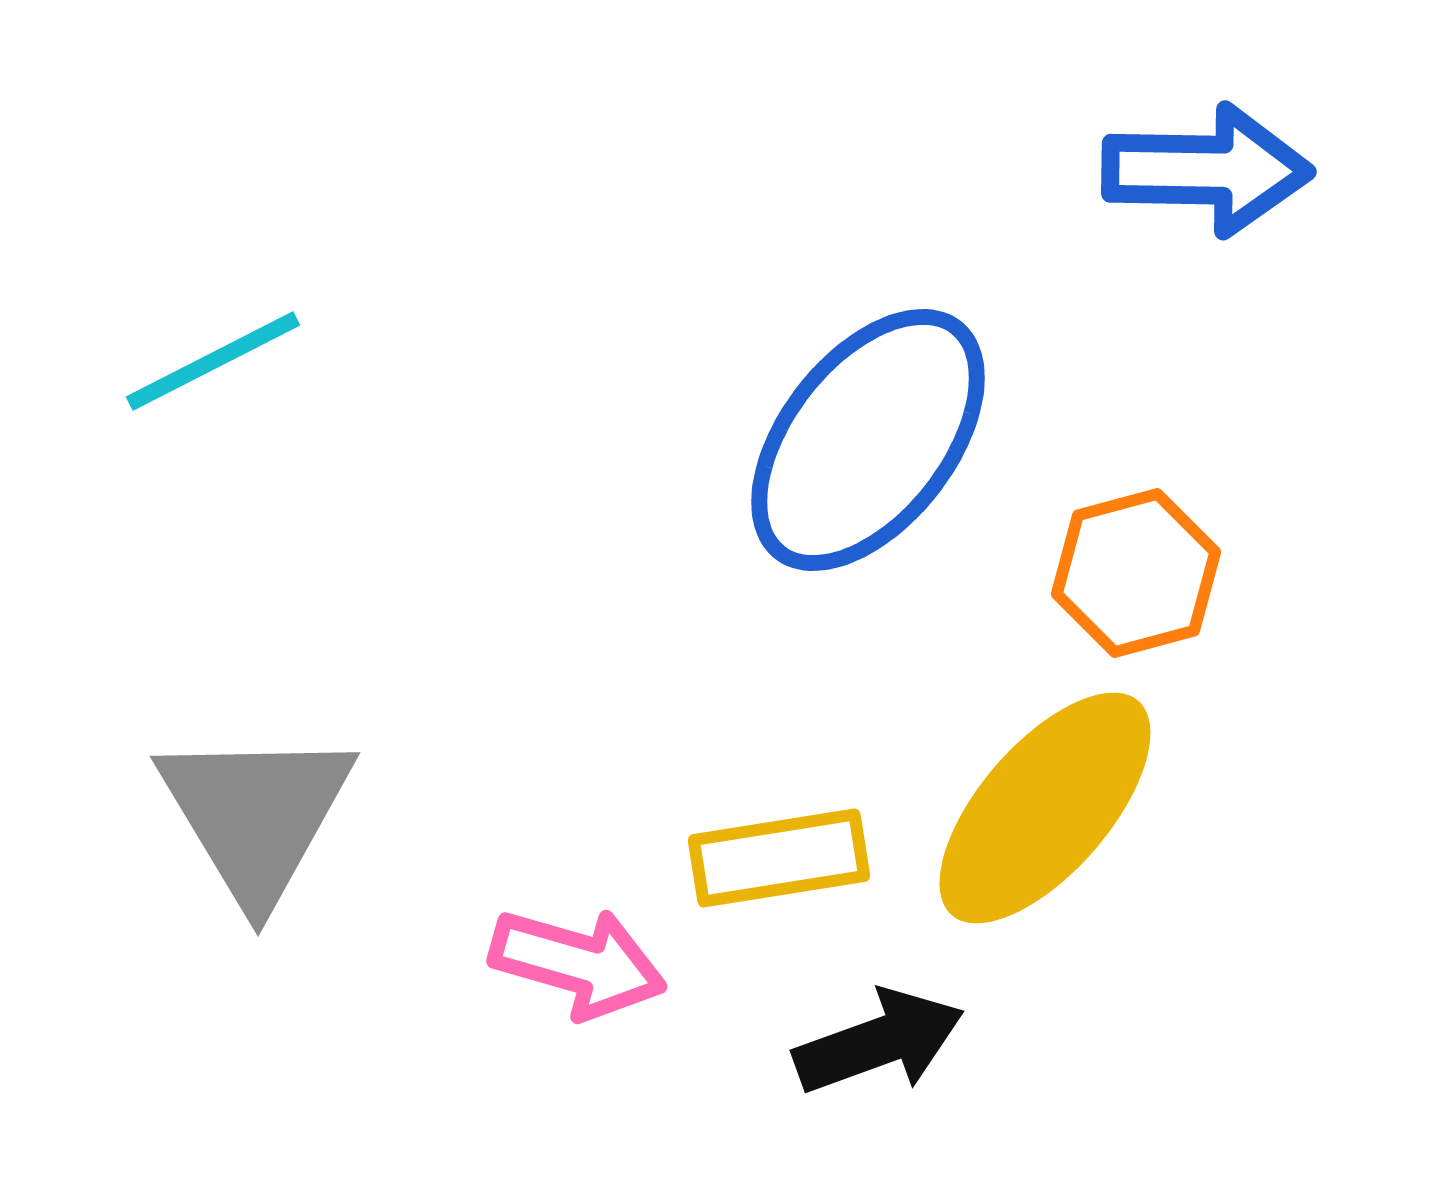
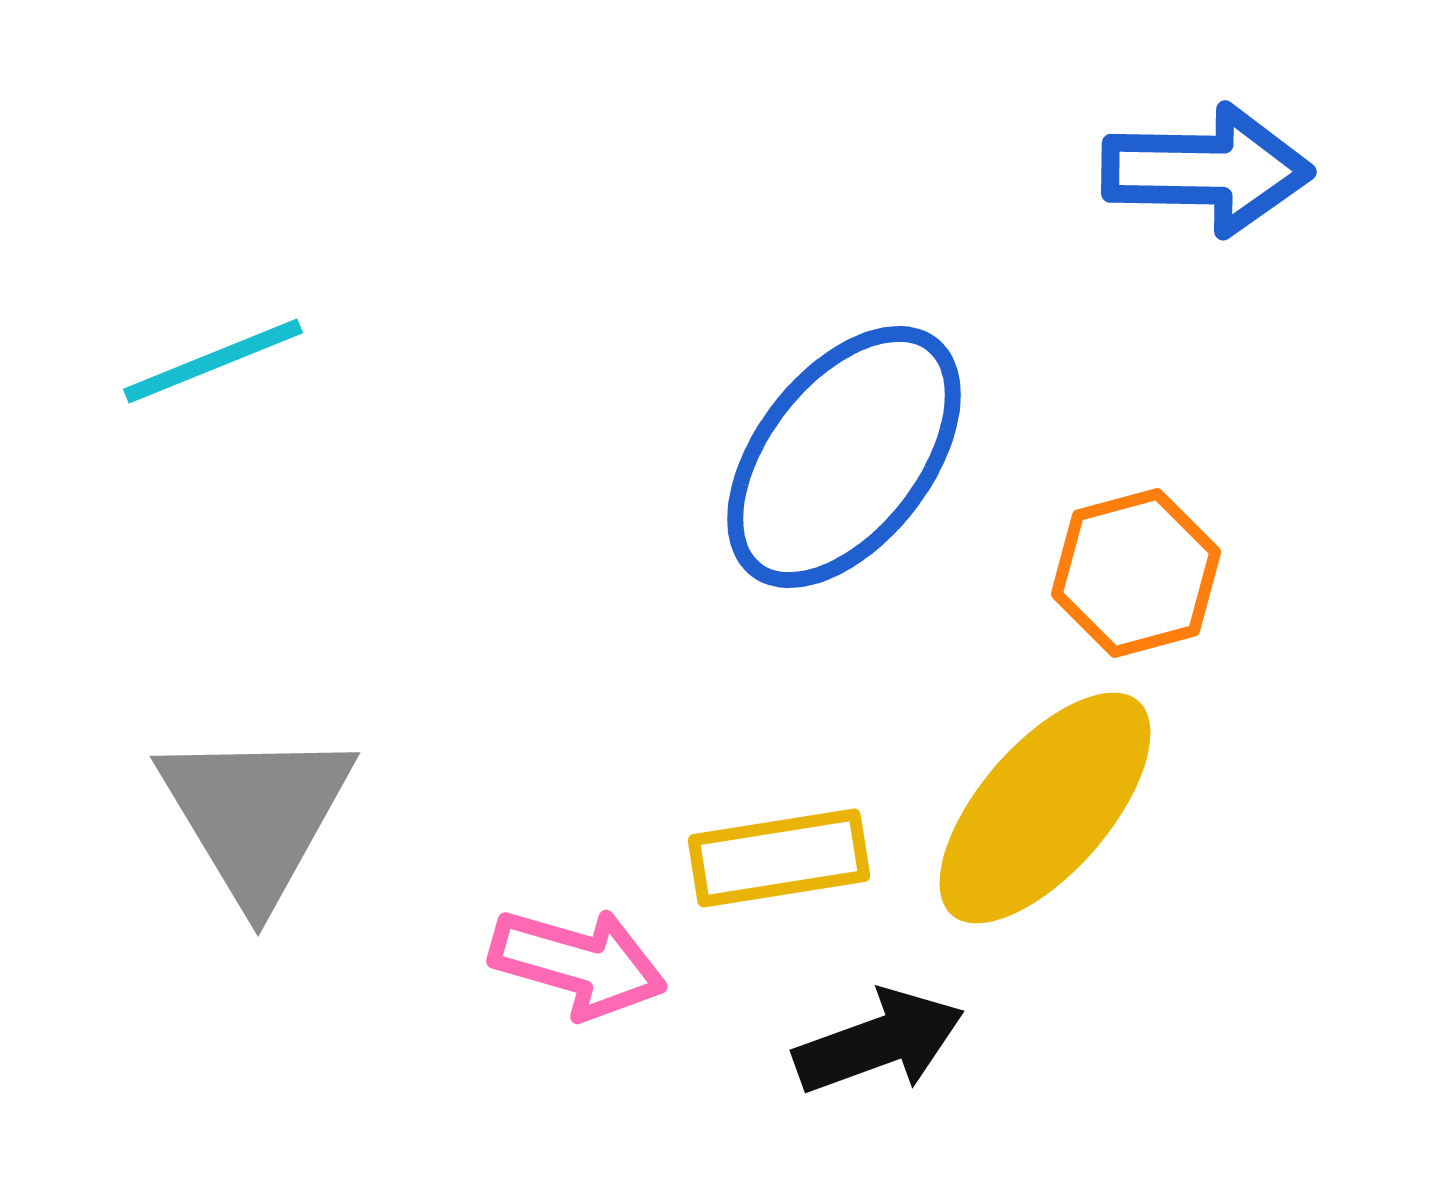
cyan line: rotated 5 degrees clockwise
blue ellipse: moved 24 px left, 17 px down
